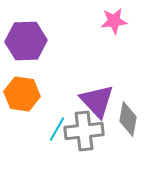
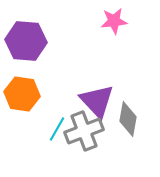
purple hexagon: rotated 6 degrees clockwise
gray cross: rotated 15 degrees counterclockwise
